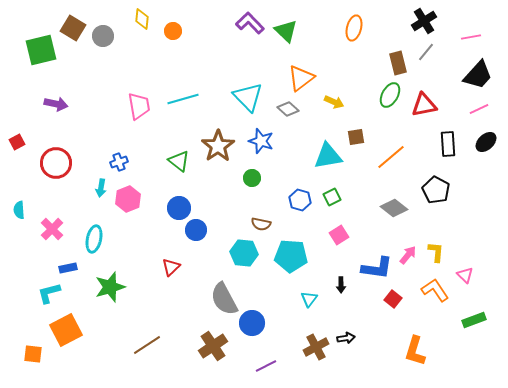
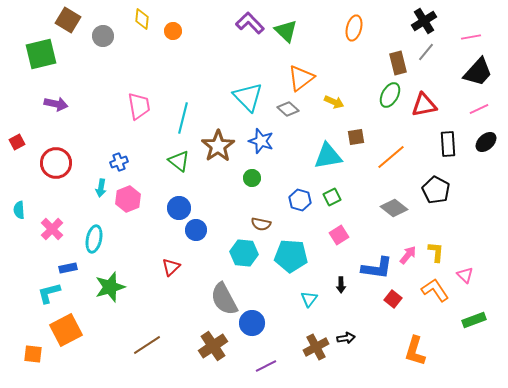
brown square at (73, 28): moved 5 px left, 8 px up
green square at (41, 50): moved 4 px down
black trapezoid at (478, 75): moved 3 px up
cyan line at (183, 99): moved 19 px down; rotated 60 degrees counterclockwise
